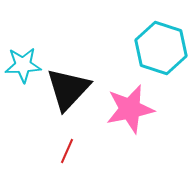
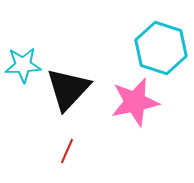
pink star: moved 5 px right, 7 px up
